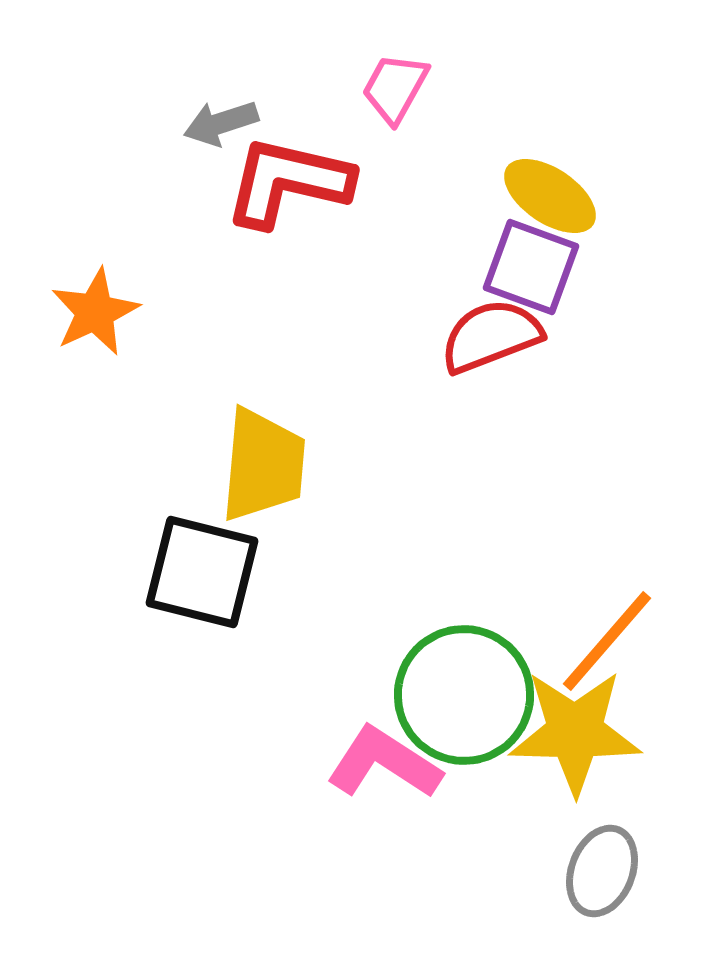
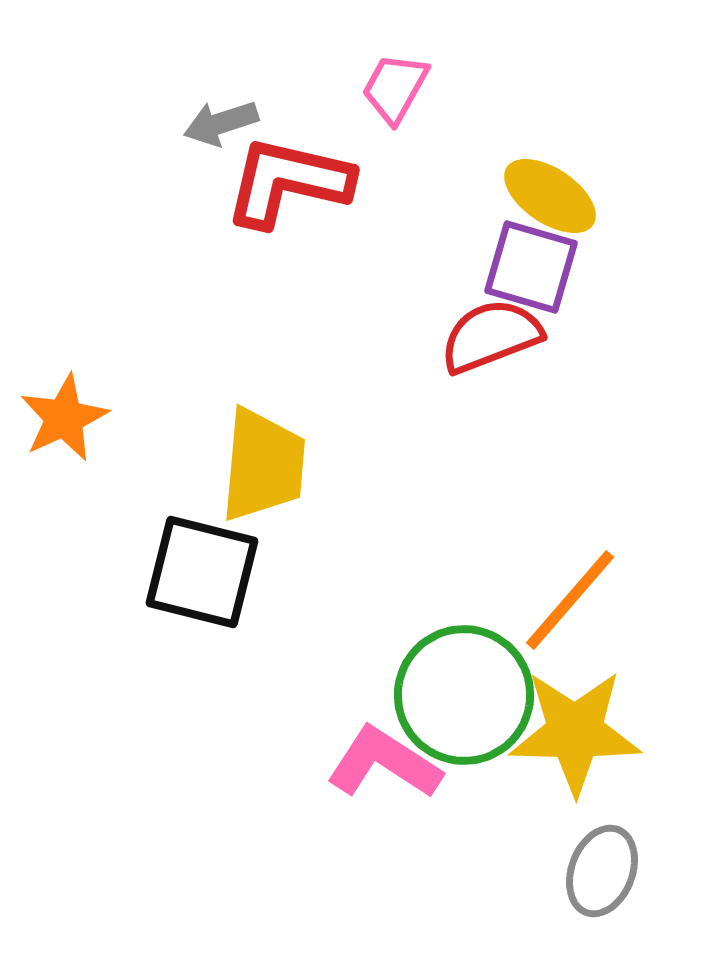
purple square: rotated 4 degrees counterclockwise
orange star: moved 31 px left, 106 px down
orange line: moved 37 px left, 41 px up
